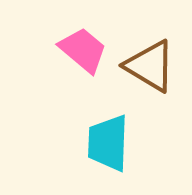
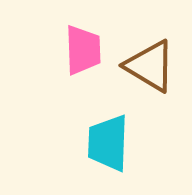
pink trapezoid: rotated 48 degrees clockwise
